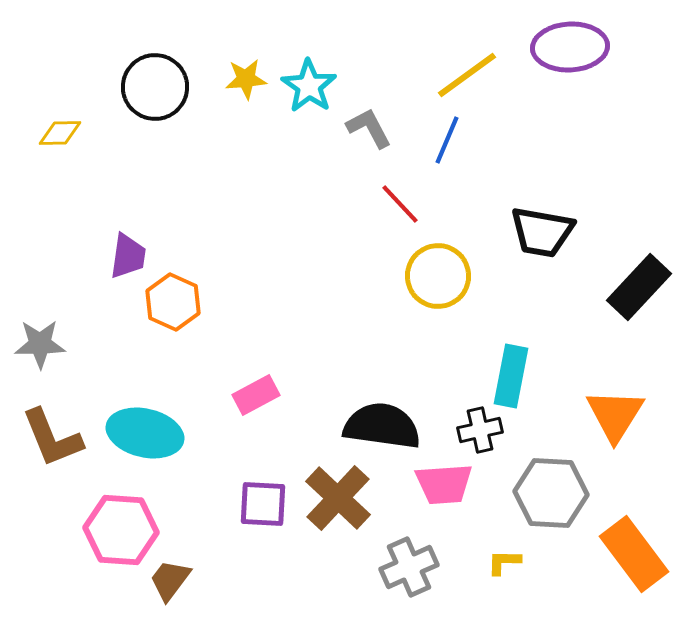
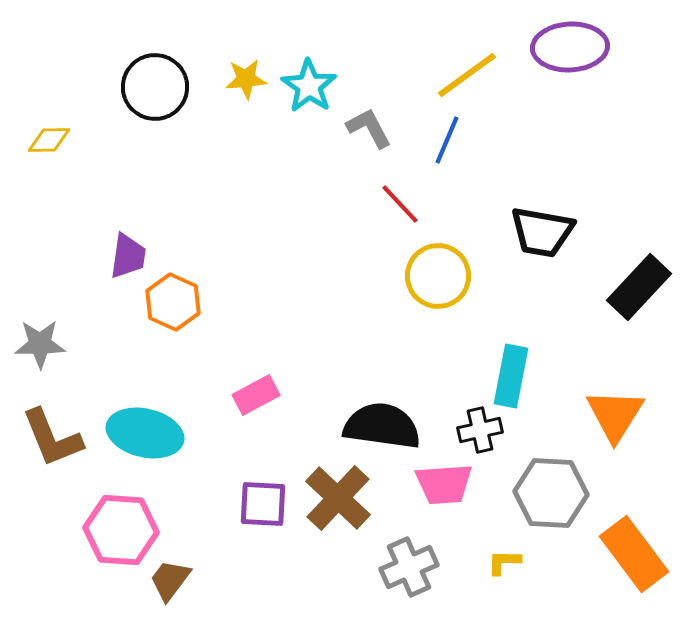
yellow diamond: moved 11 px left, 7 px down
